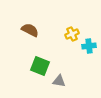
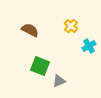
yellow cross: moved 1 px left, 8 px up; rotated 24 degrees counterclockwise
cyan cross: rotated 24 degrees counterclockwise
gray triangle: rotated 32 degrees counterclockwise
